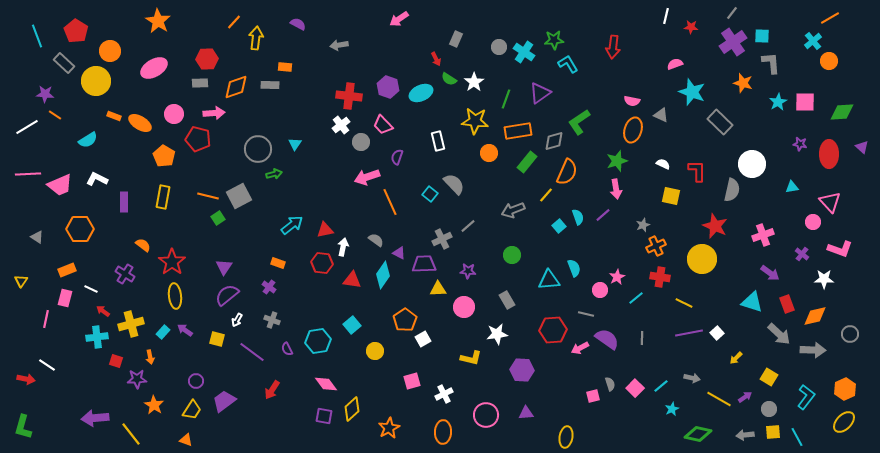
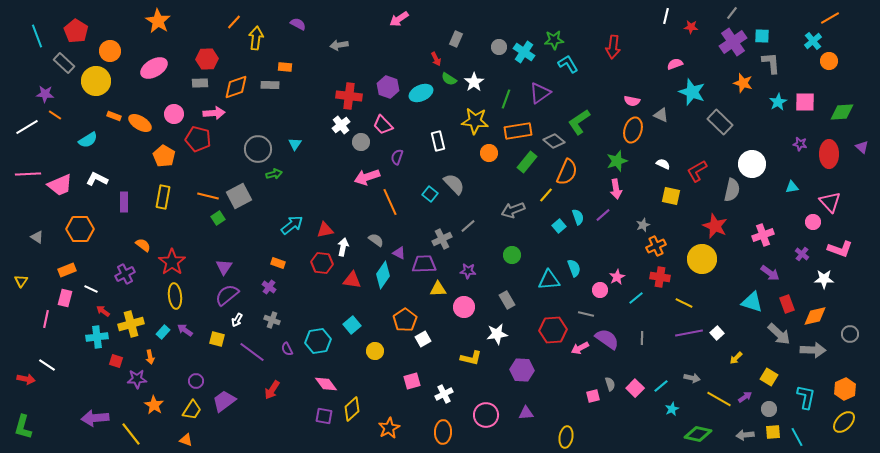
gray diamond at (554, 141): rotated 55 degrees clockwise
red L-shape at (697, 171): rotated 120 degrees counterclockwise
purple cross at (125, 274): rotated 30 degrees clockwise
cyan L-shape at (806, 397): rotated 25 degrees counterclockwise
